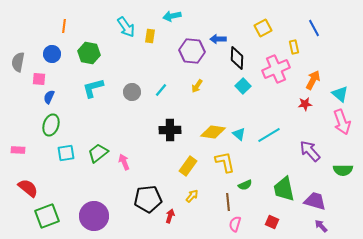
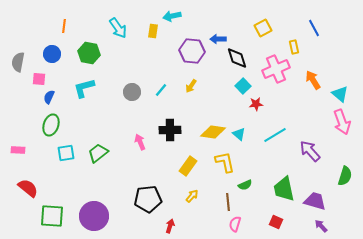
cyan arrow at (126, 27): moved 8 px left, 1 px down
yellow rectangle at (150, 36): moved 3 px right, 5 px up
black diamond at (237, 58): rotated 20 degrees counterclockwise
orange arrow at (313, 80): rotated 60 degrees counterclockwise
yellow arrow at (197, 86): moved 6 px left
cyan L-shape at (93, 88): moved 9 px left
red star at (305, 104): moved 49 px left
cyan line at (269, 135): moved 6 px right
pink arrow at (124, 162): moved 16 px right, 20 px up
green semicircle at (343, 170): moved 2 px right, 6 px down; rotated 72 degrees counterclockwise
green square at (47, 216): moved 5 px right; rotated 25 degrees clockwise
red arrow at (170, 216): moved 10 px down
red square at (272, 222): moved 4 px right
